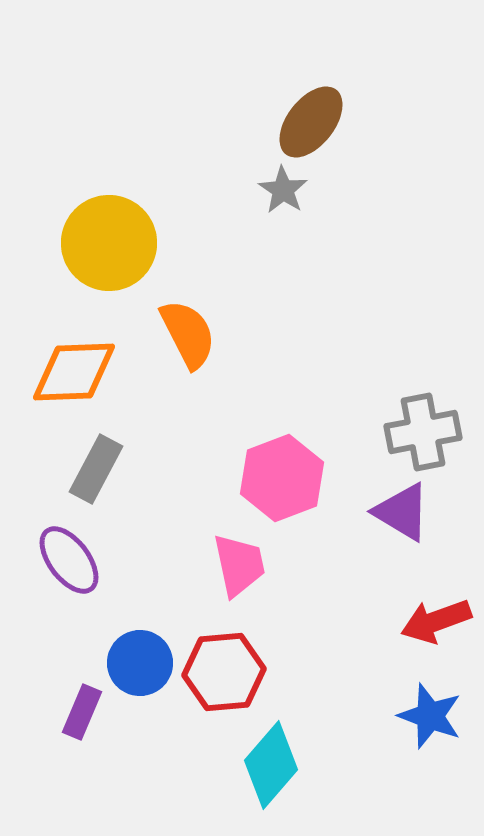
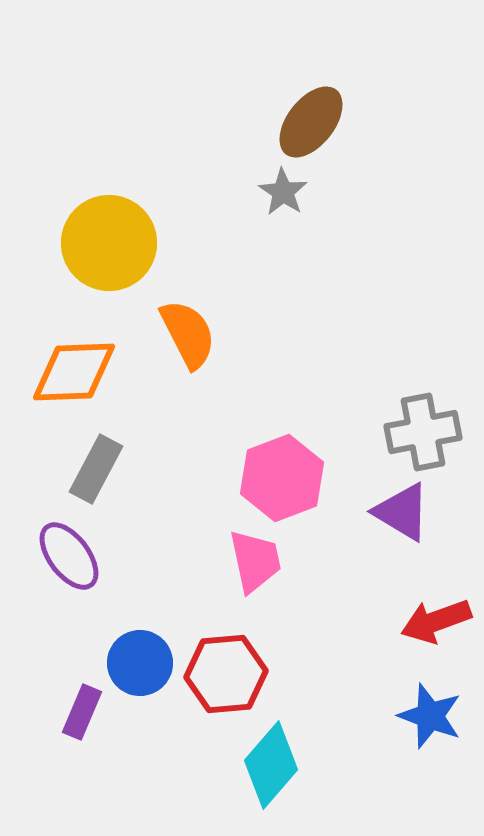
gray star: moved 2 px down
purple ellipse: moved 4 px up
pink trapezoid: moved 16 px right, 4 px up
red hexagon: moved 2 px right, 2 px down
